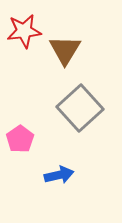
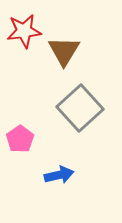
brown triangle: moved 1 px left, 1 px down
